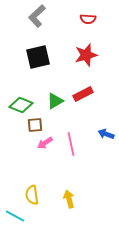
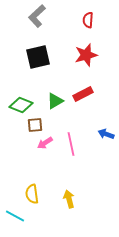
red semicircle: moved 1 px down; rotated 91 degrees clockwise
yellow semicircle: moved 1 px up
